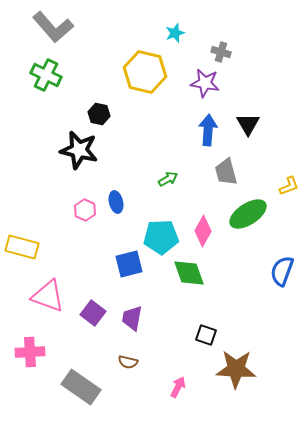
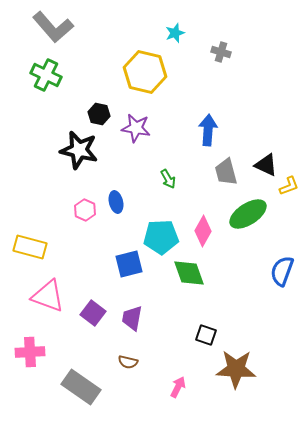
purple star: moved 69 px left, 45 px down
black triangle: moved 18 px right, 41 px down; rotated 35 degrees counterclockwise
green arrow: rotated 90 degrees clockwise
yellow rectangle: moved 8 px right
